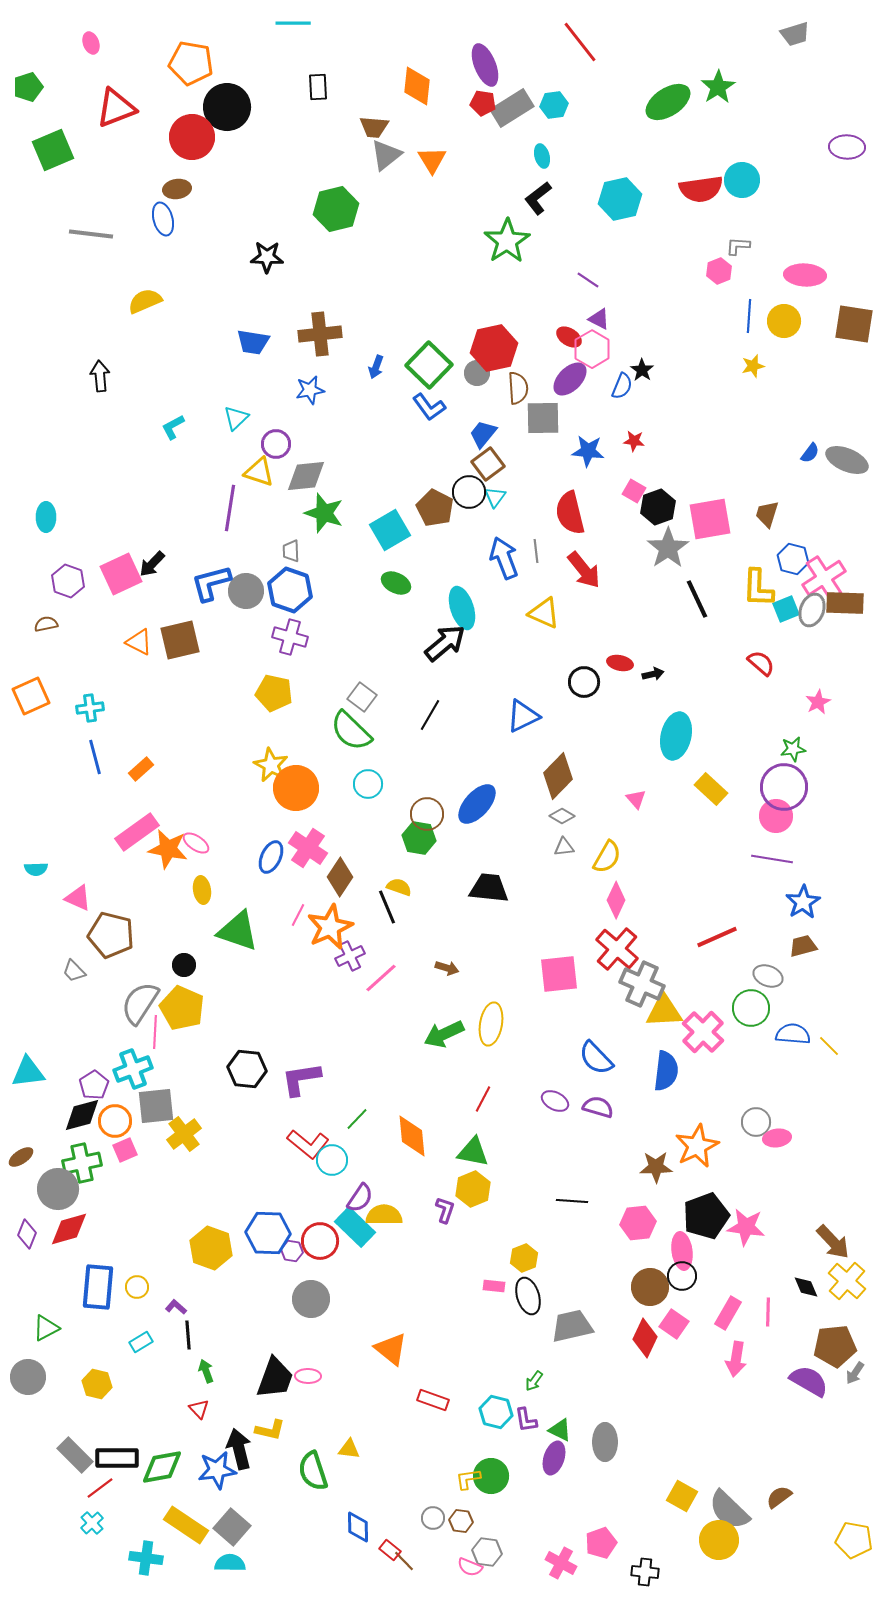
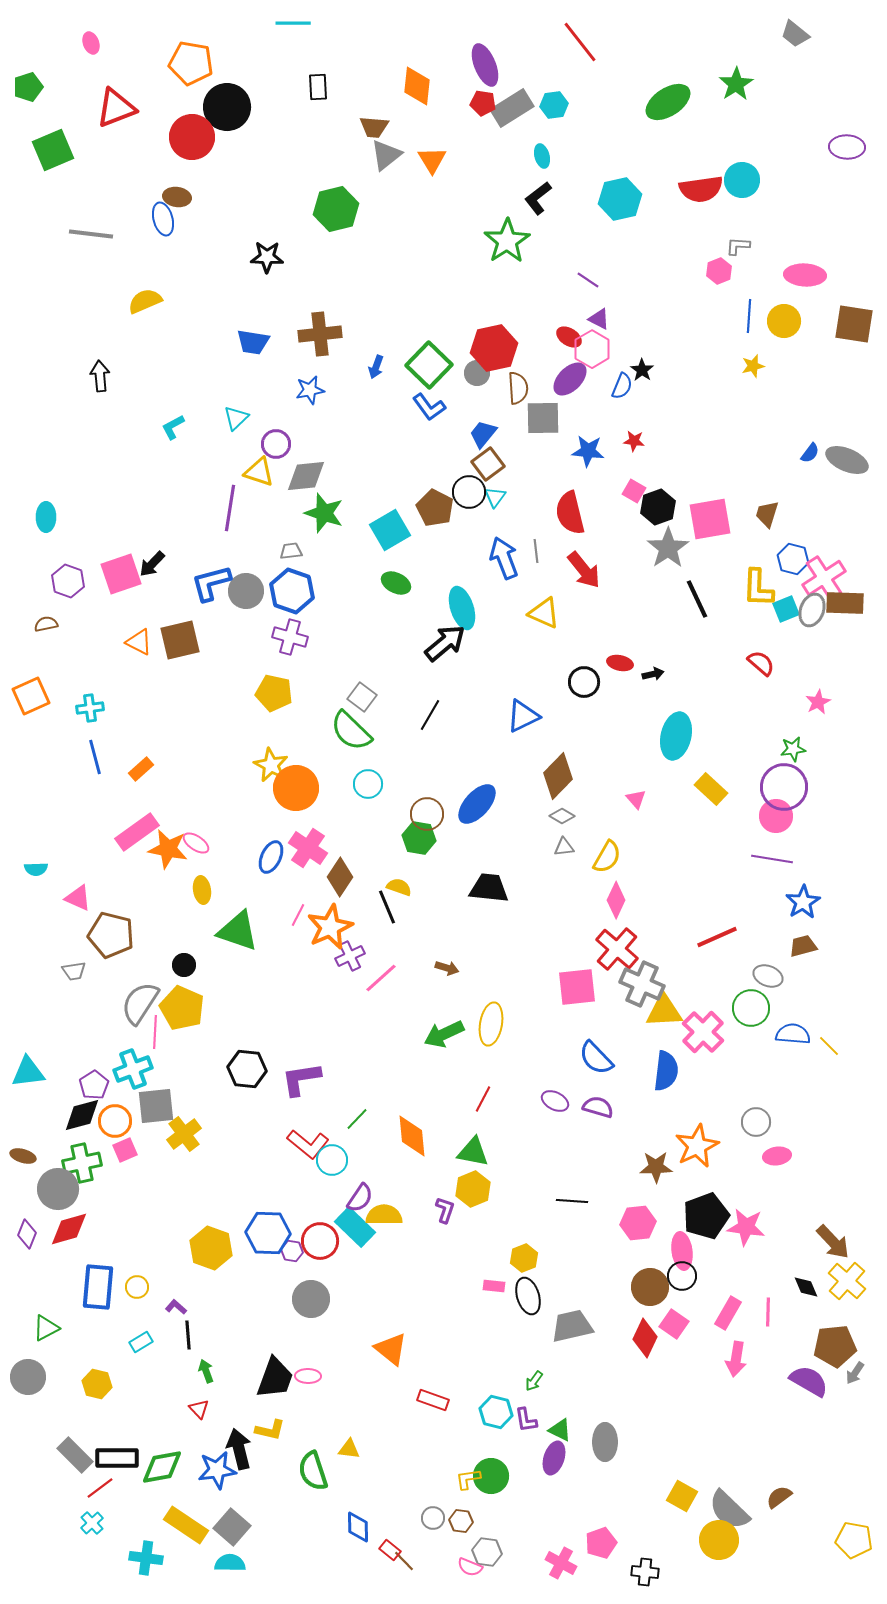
gray trapezoid at (795, 34): rotated 56 degrees clockwise
green star at (718, 87): moved 18 px right, 3 px up
brown ellipse at (177, 189): moved 8 px down; rotated 16 degrees clockwise
gray trapezoid at (291, 551): rotated 85 degrees clockwise
pink square at (121, 574): rotated 6 degrees clockwise
blue hexagon at (290, 590): moved 2 px right, 1 px down
gray trapezoid at (74, 971): rotated 55 degrees counterclockwise
pink square at (559, 974): moved 18 px right, 13 px down
pink ellipse at (777, 1138): moved 18 px down
brown ellipse at (21, 1157): moved 2 px right, 1 px up; rotated 50 degrees clockwise
